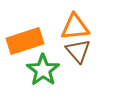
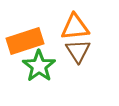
brown triangle: rotated 8 degrees clockwise
green star: moved 4 px left, 4 px up
